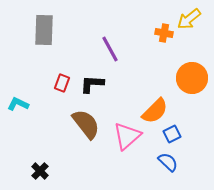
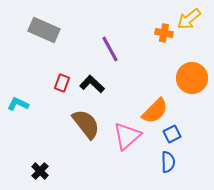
gray rectangle: rotated 68 degrees counterclockwise
black L-shape: rotated 40 degrees clockwise
blue semicircle: rotated 45 degrees clockwise
